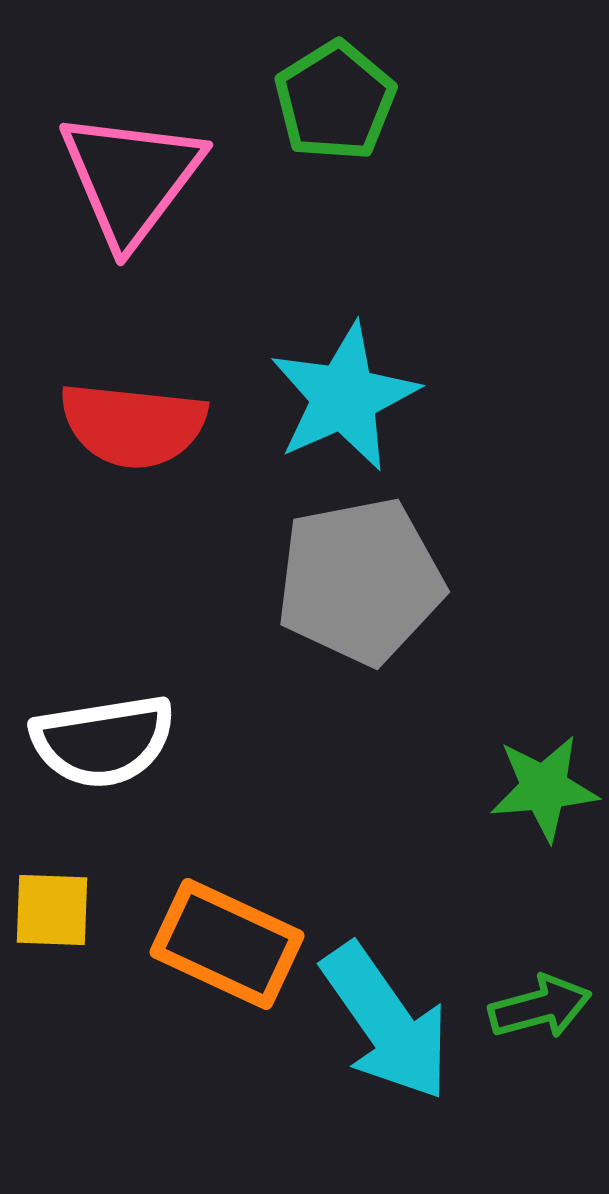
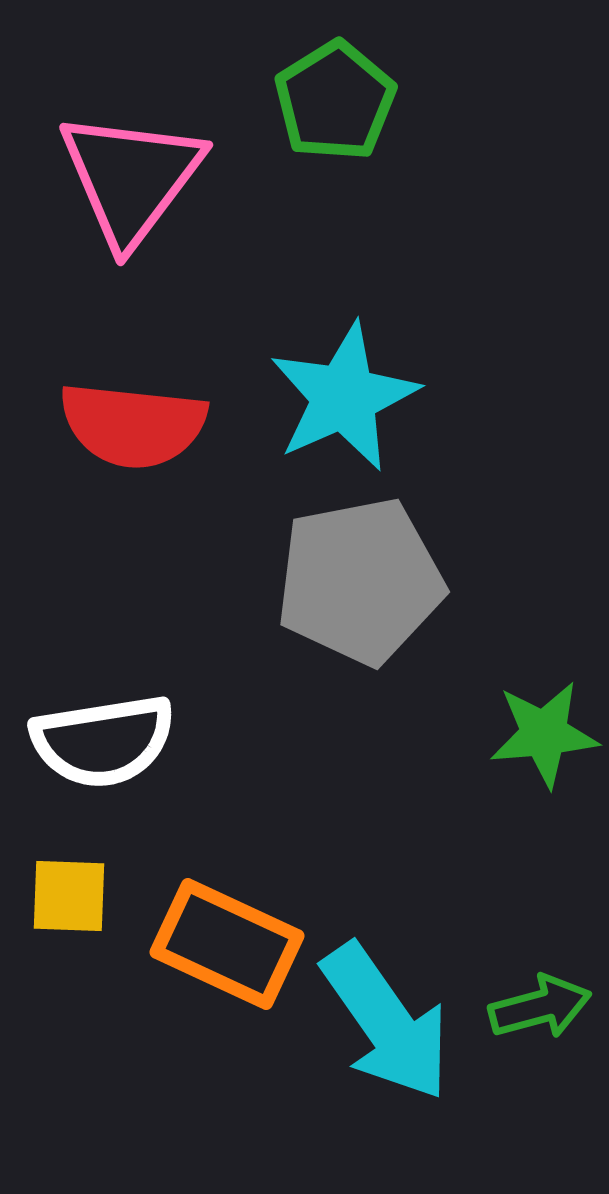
green star: moved 54 px up
yellow square: moved 17 px right, 14 px up
